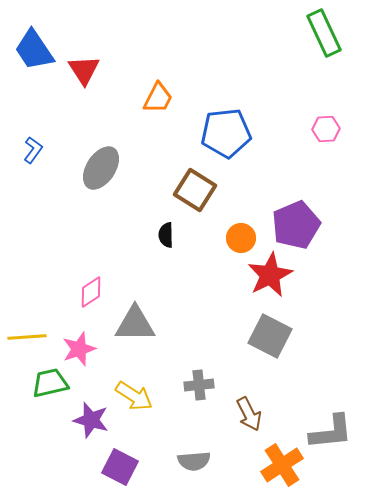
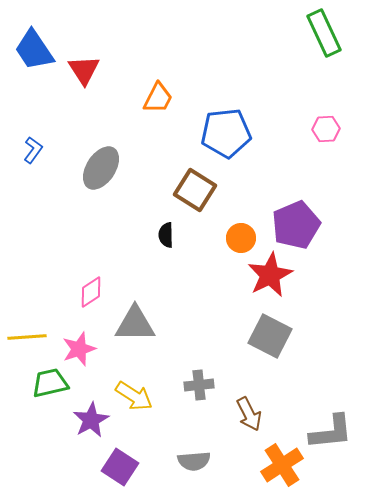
purple star: rotated 27 degrees clockwise
purple square: rotated 6 degrees clockwise
